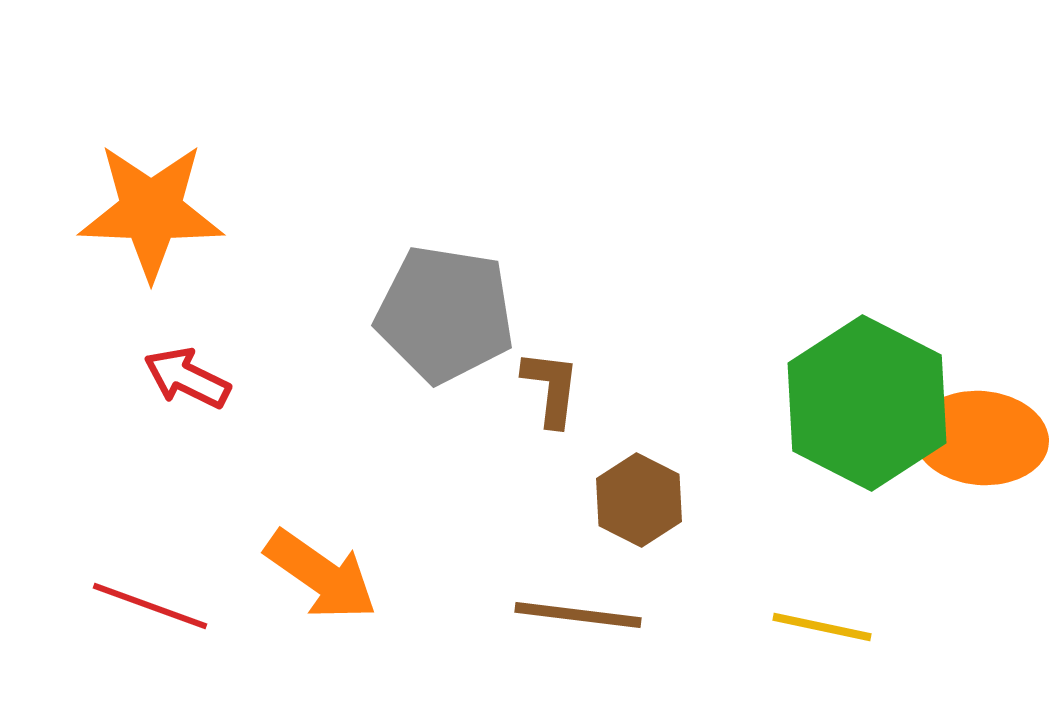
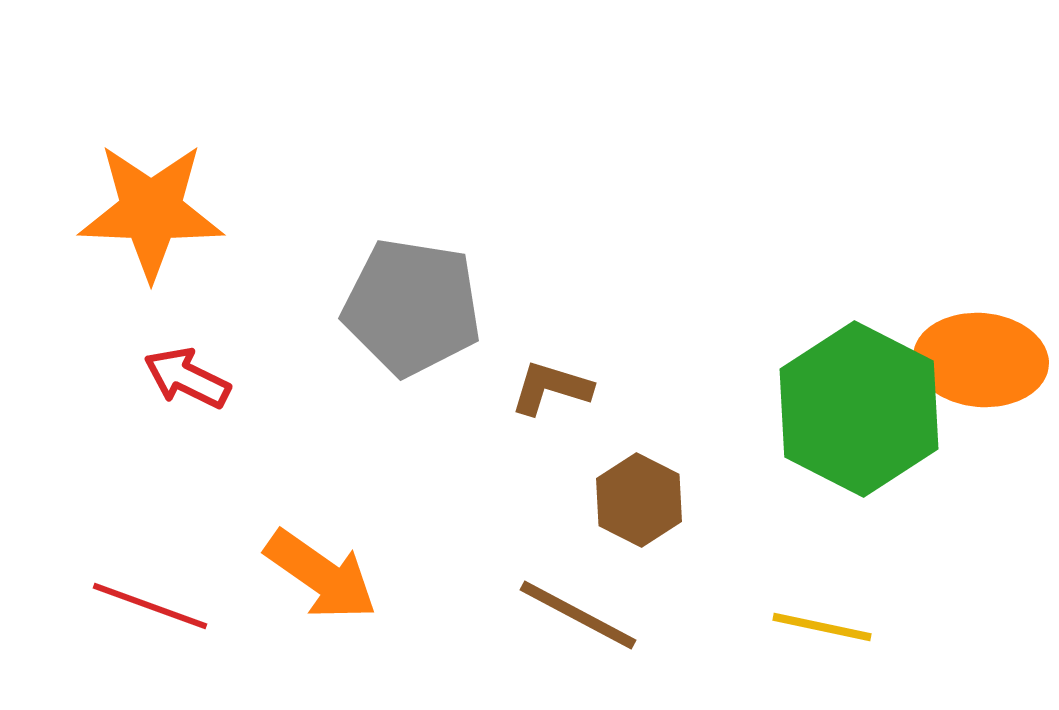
gray pentagon: moved 33 px left, 7 px up
brown L-shape: rotated 80 degrees counterclockwise
green hexagon: moved 8 px left, 6 px down
orange ellipse: moved 78 px up
brown line: rotated 21 degrees clockwise
